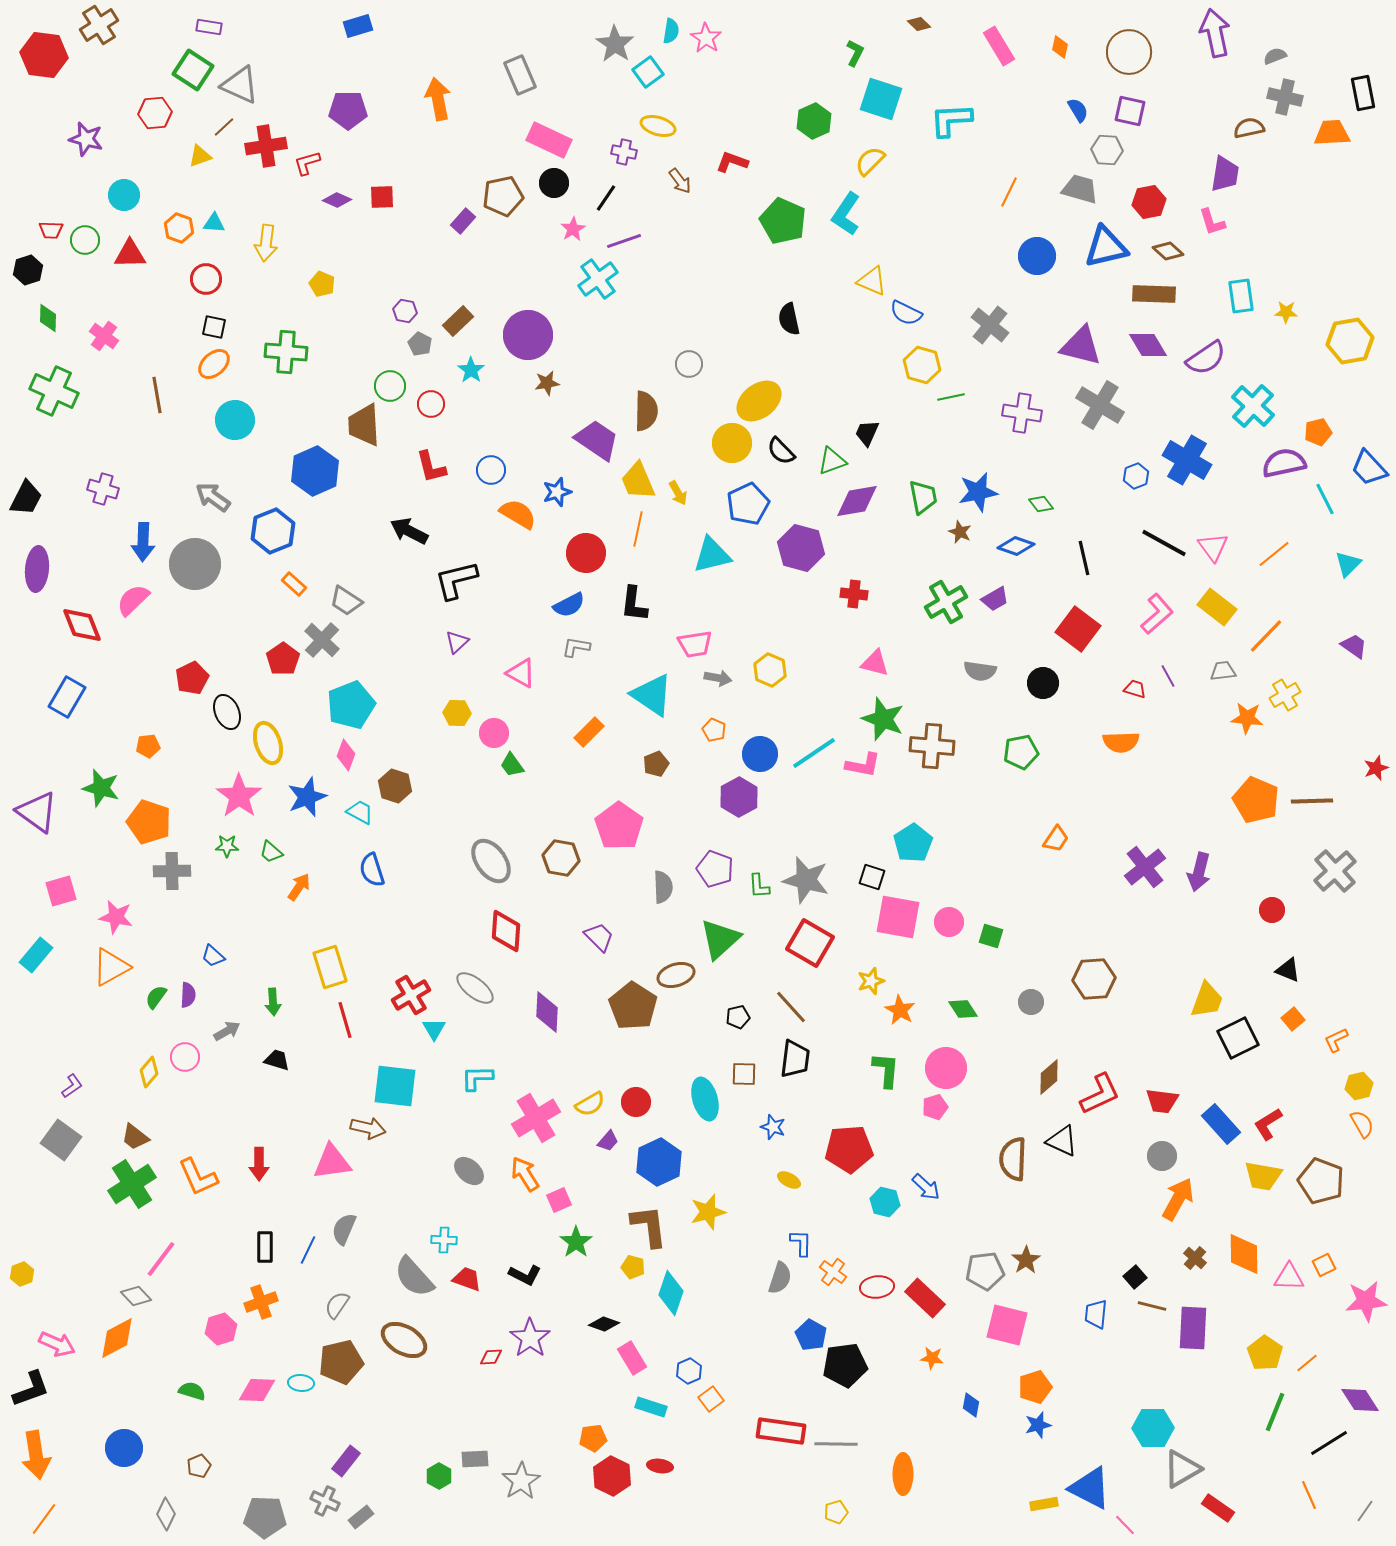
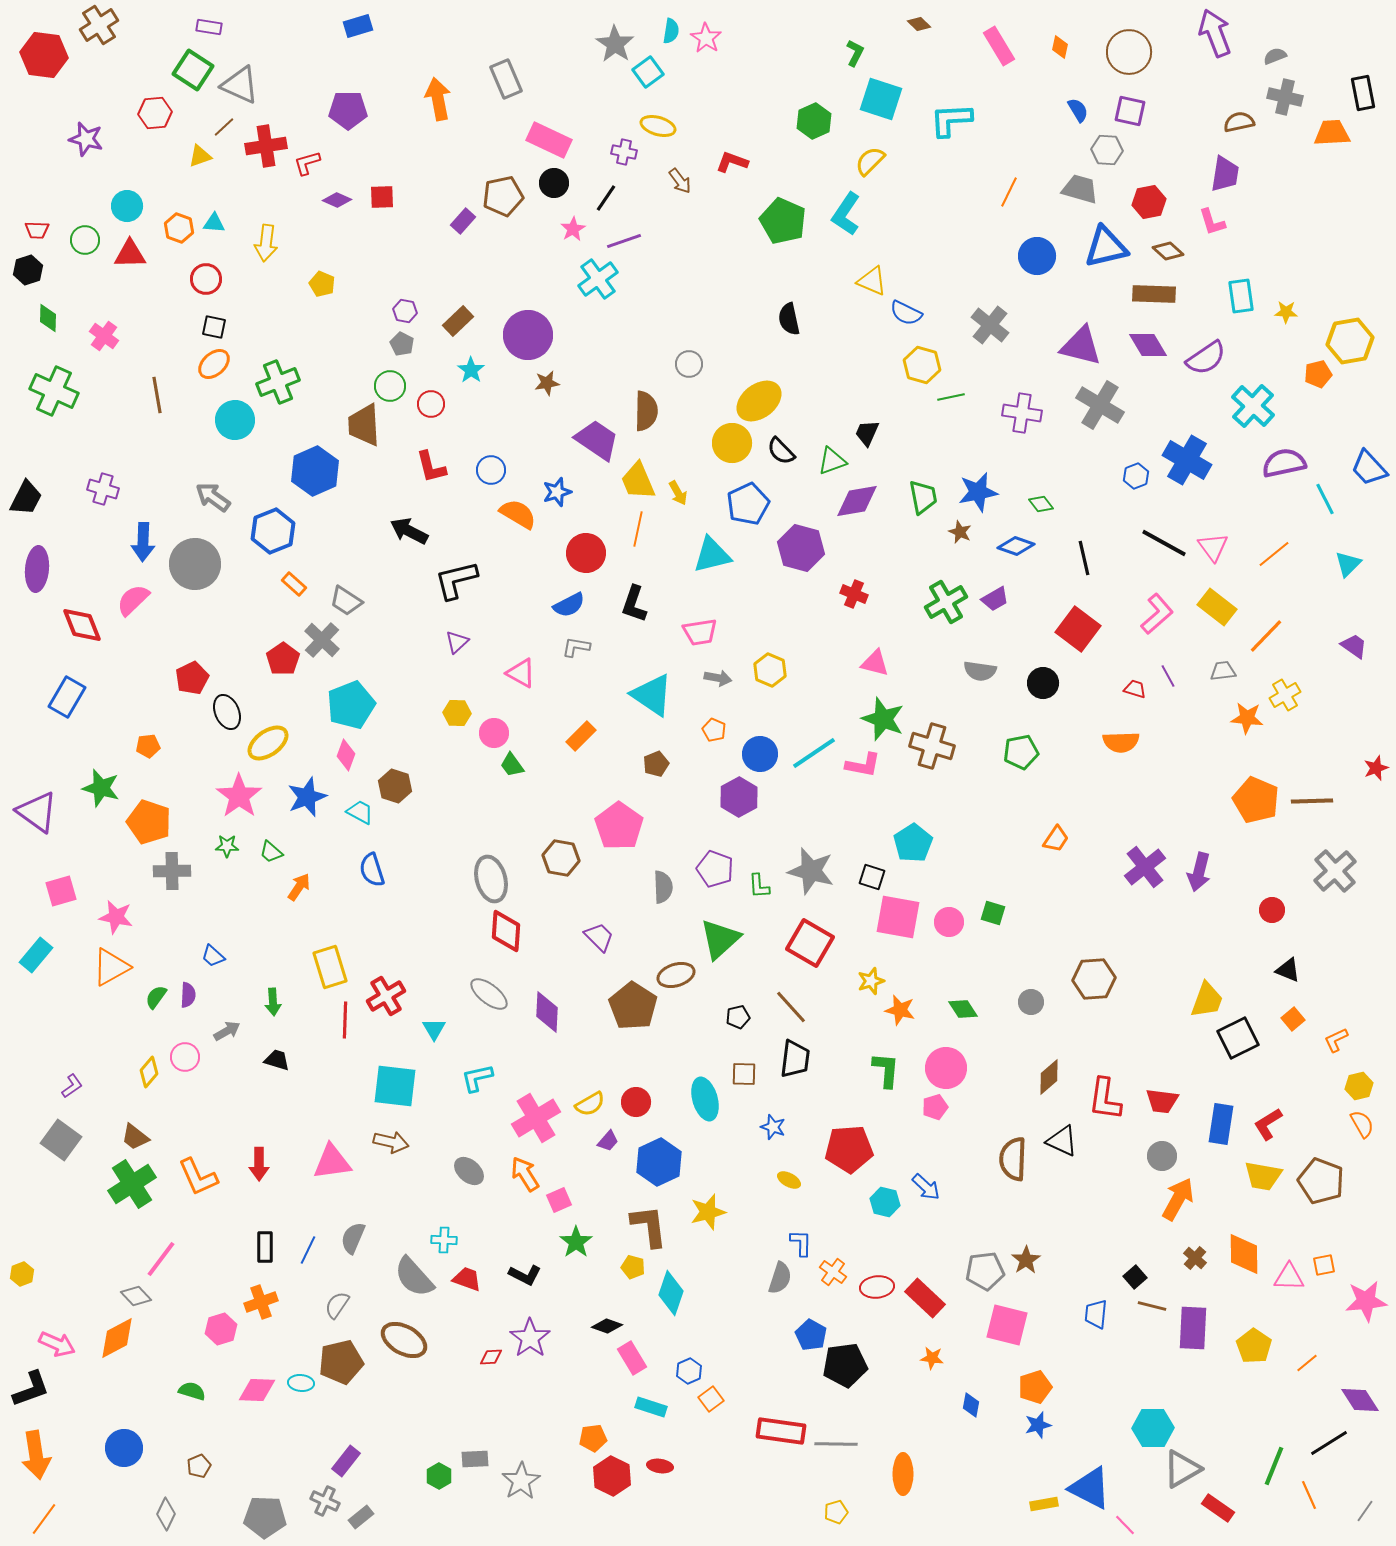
purple arrow at (1215, 33): rotated 9 degrees counterclockwise
gray rectangle at (520, 75): moved 14 px left, 4 px down
brown semicircle at (1249, 128): moved 10 px left, 6 px up
cyan circle at (124, 195): moved 3 px right, 11 px down
red trapezoid at (51, 230): moved 14 px left
gray pentagon at (420, 344): moved 18 px left
green cross at (286, 352): moved 8 px left, 30 px down; rotated 27 degrees counterclockwise
orange pentagon at (1318, 432): moved 58 px up
red cross at (854, 594): rotated 16 degrees clockwise
black L-shape at (634, 604): rotated 12 degrees clockwise
pink trapezoid at (695, 644): moved 5 px right, 12 px up
orange rectangle at (589, 732): moved 8 px left, 4 px down
yellow ellipse at (268, 743): rotated 72 degrees clockwise
brown cross at (932, 746): rotated 12 degrees clockwise
gray ellipse at (491, 861): moved 18 px down; rotated 21 degrees clockwise
gray star at (806, 880): moved 5 px right, 9 px up
green square at (991, 936): moved 2 px right, 23 px up
gray ellipse at (475, 988): moved 14 px right, 6 px down
red cross at (411, 995): moved 25 px left, 1 px down
orange star at (900, 1010): rotated 16 degrees counterclockwise
red line at (345, 1020): rotated 18 degrees clockwise
cyan L-shape at (477, 1078): rotated 12 degrees counterclockwise
red L-shape at (1100, 1094): moved 5 px right, 5 px down; rotated 123 degrees clockwise
blue rectangle at (1221, 1124): rotated 51 degrees clockwise
brown arrow at (368, 1128): moved 23 px right, 14 px down
gray semicircle at (344, 1229): moved 9 px right, 9 px down
orange square at (1324, 1265): rotated 15 degrees clockwise
black diamond at (604, 1324): moved 3 px right, 2 px down
yellow pentagon at (1265, 1353): moved 11 px left, 7 px up
green line at (1275, 1412): moved 1 px left, 54 px down
